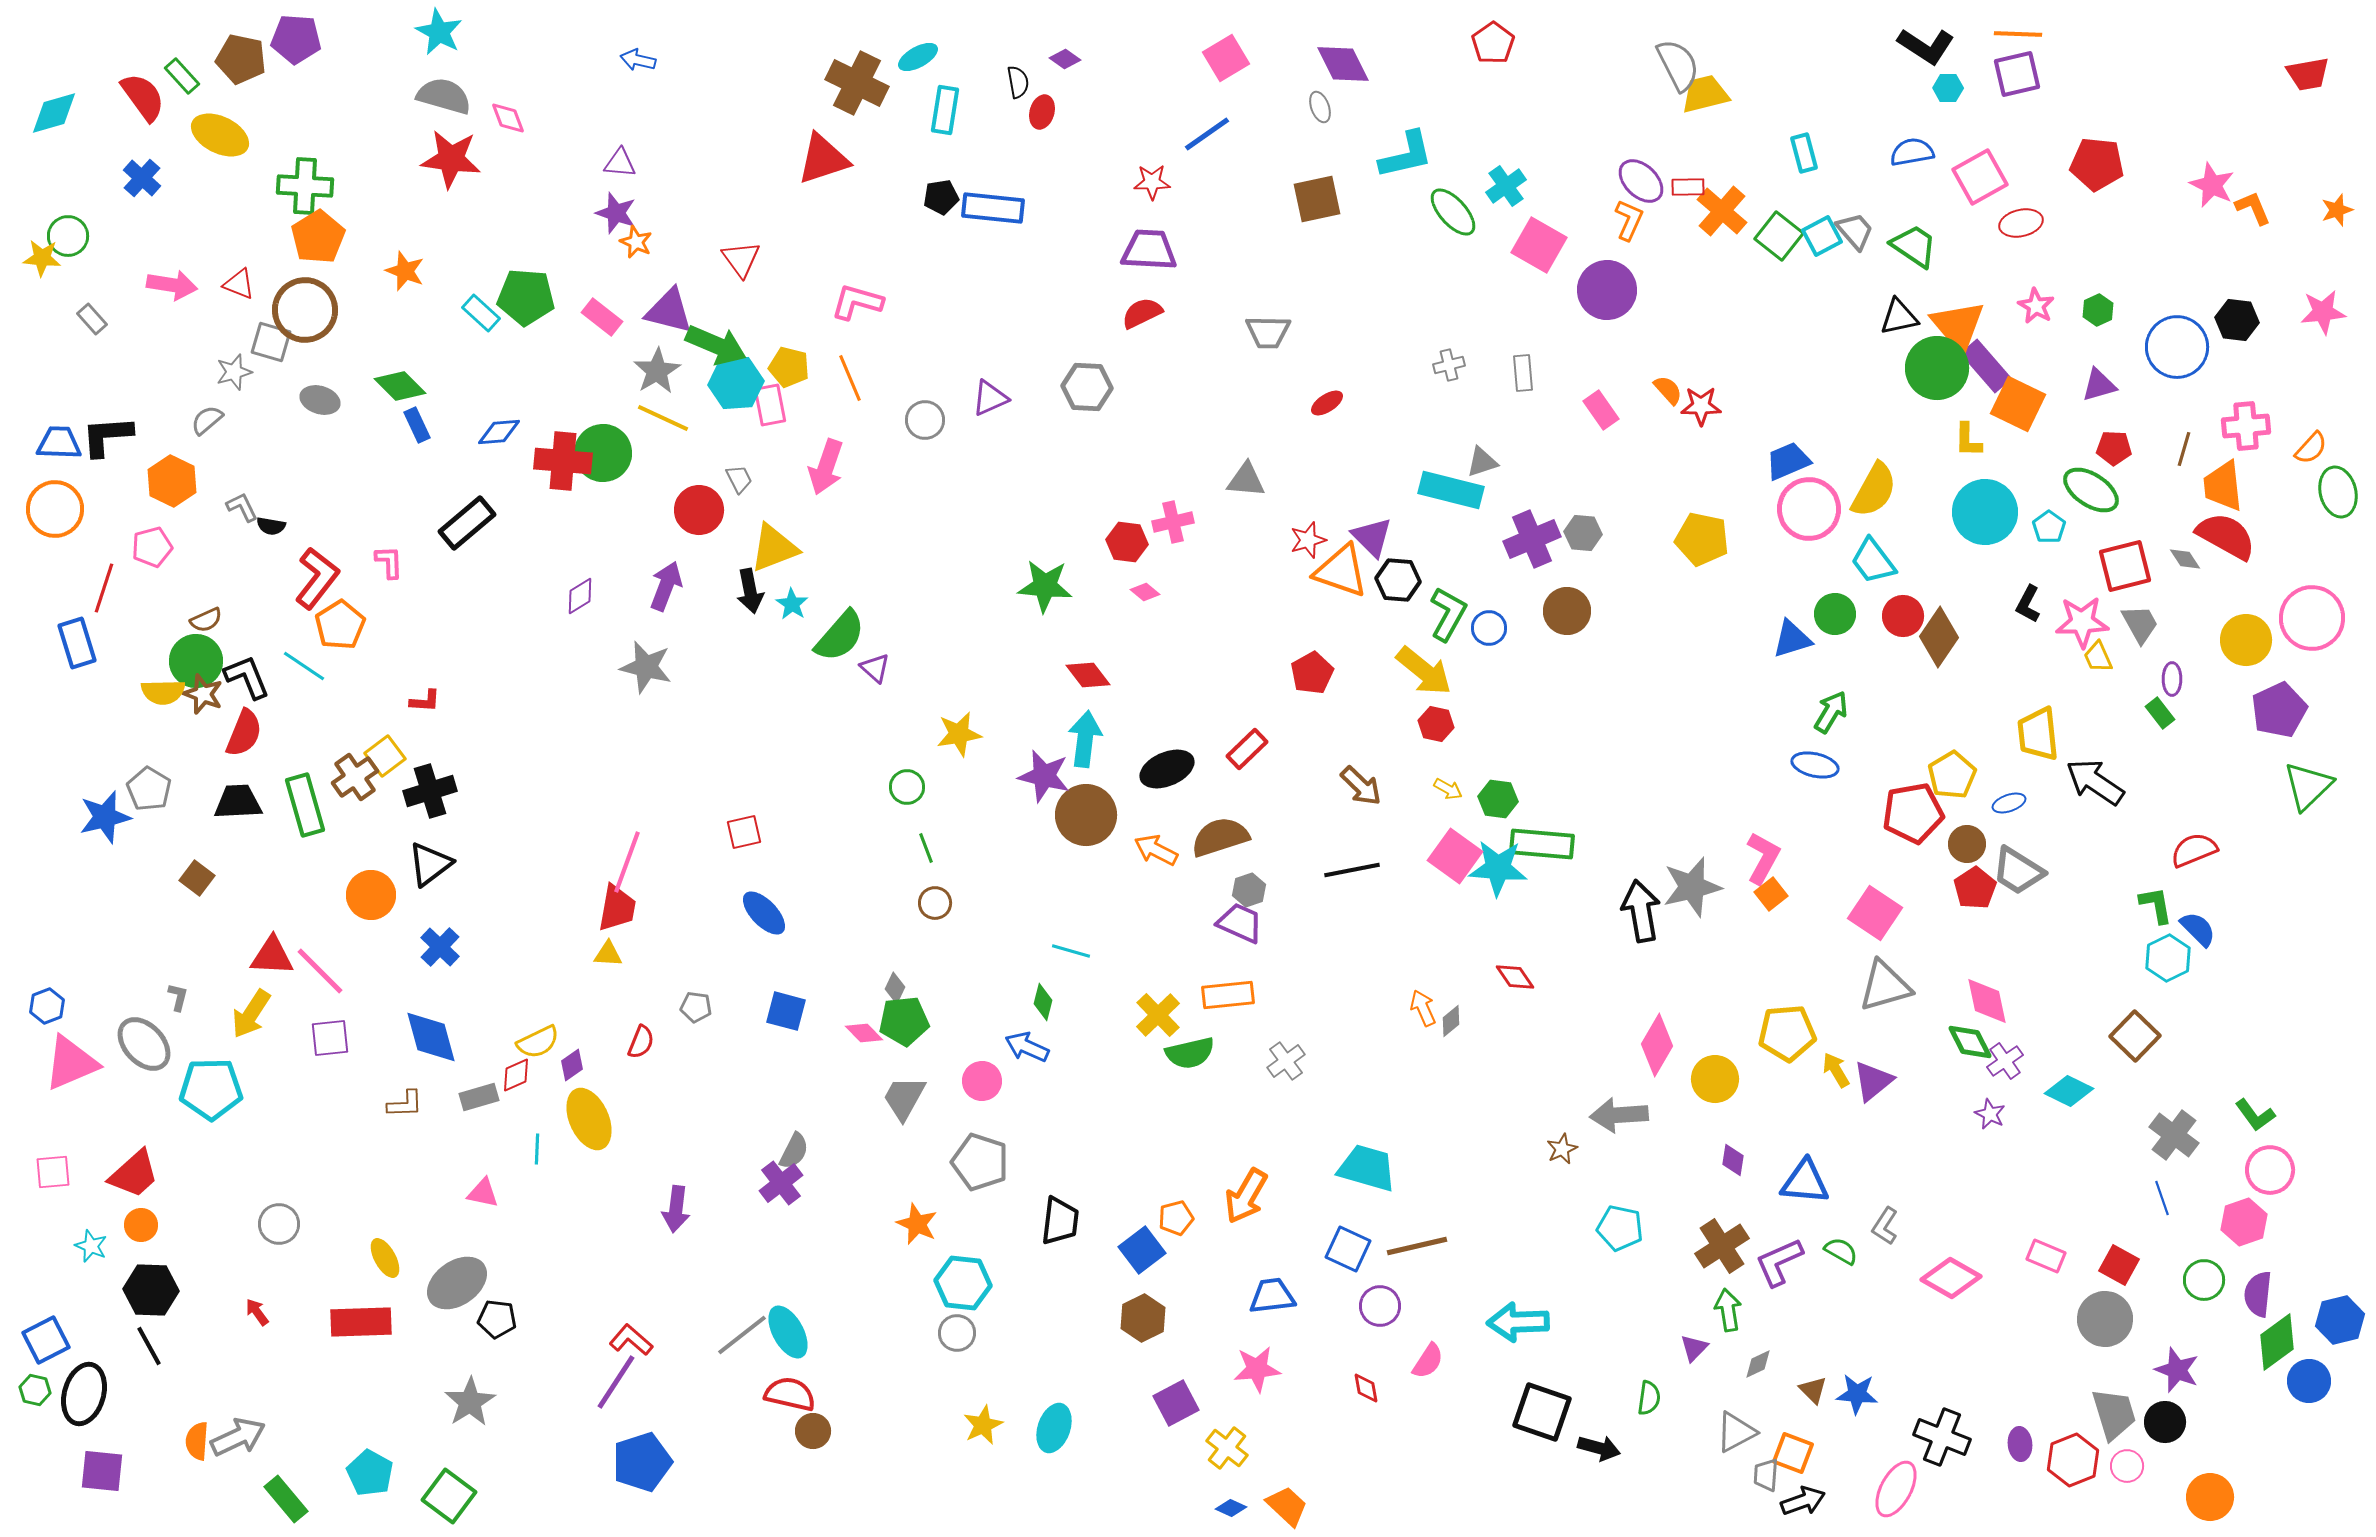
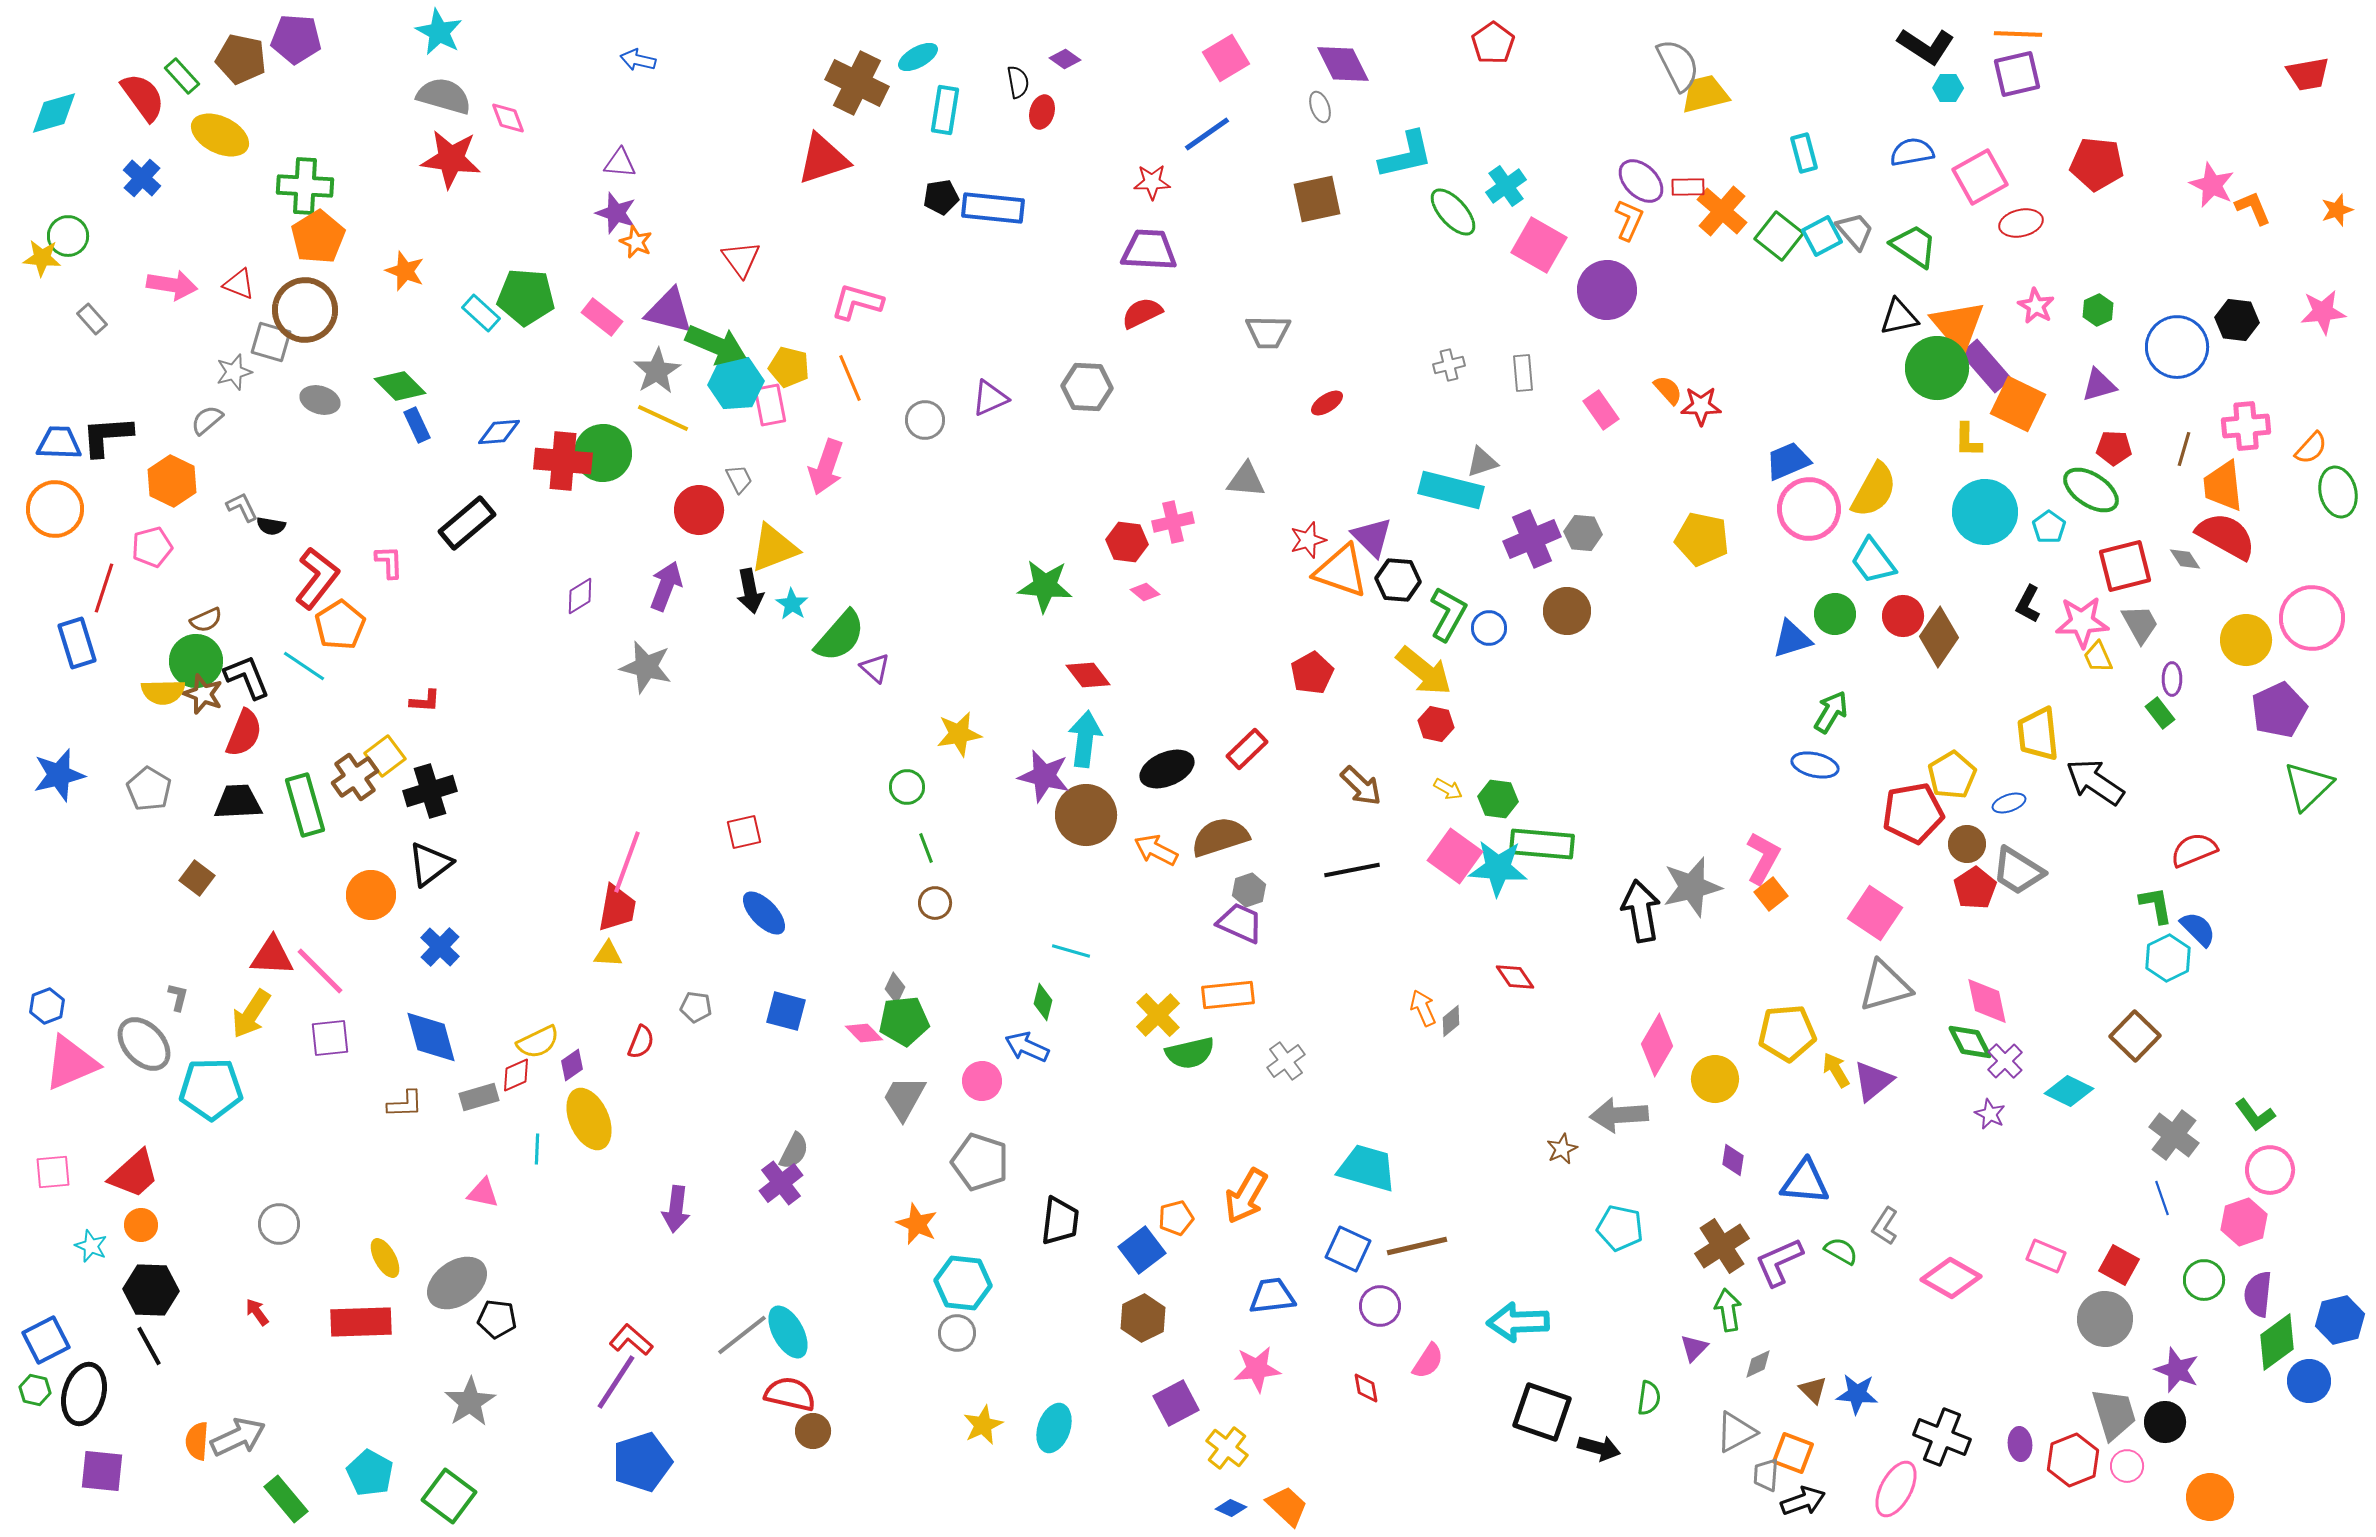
blue star at (105, 817): moved 46 px left, 42 px up
purple cross at (2005, 1061): rotated 9 degrees counterclockwise
